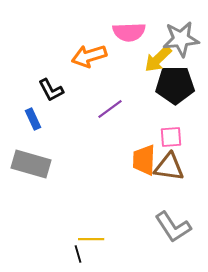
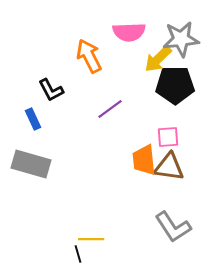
orange arrow: rotated 80 degrees clockwise
pink square: moved 3 px left
orange trapezoid: rotated 8 degrees counterclockwise
